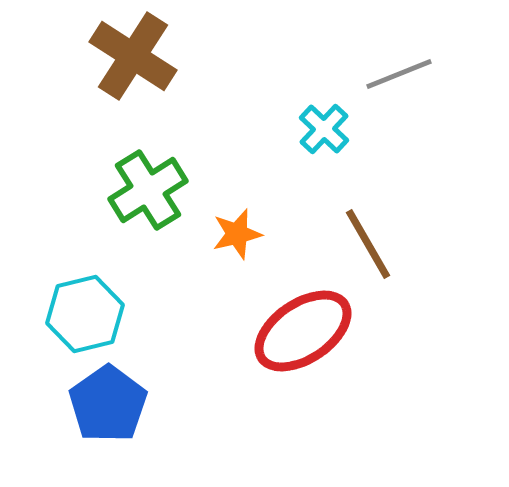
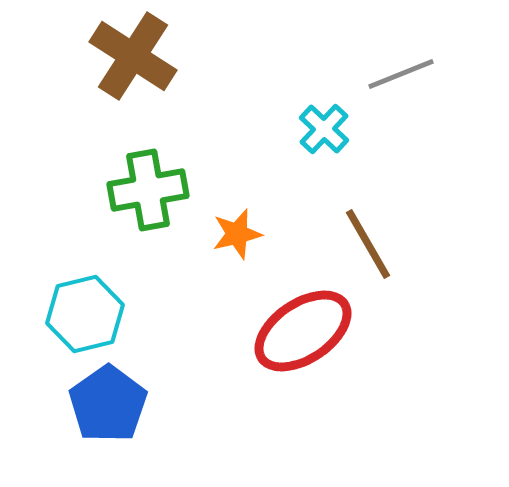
gray line: moved 2 px right
green cross: rotated 22 degrees clockwise
